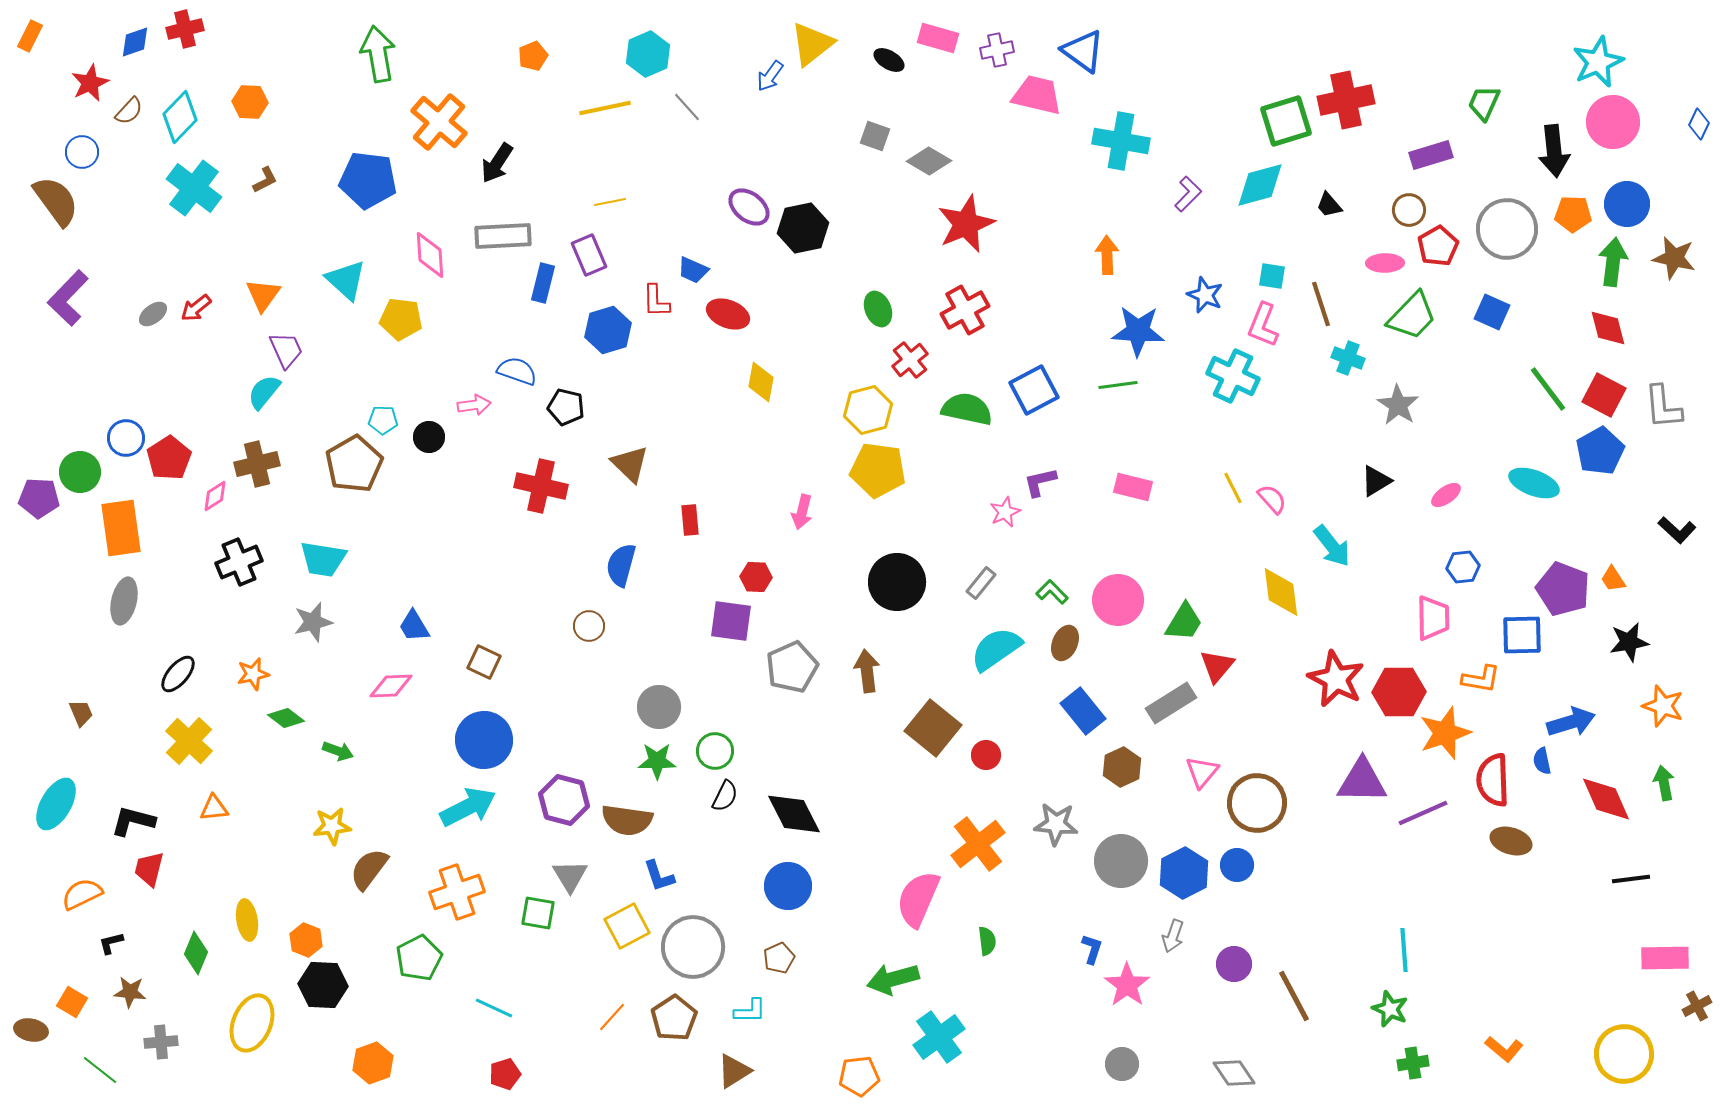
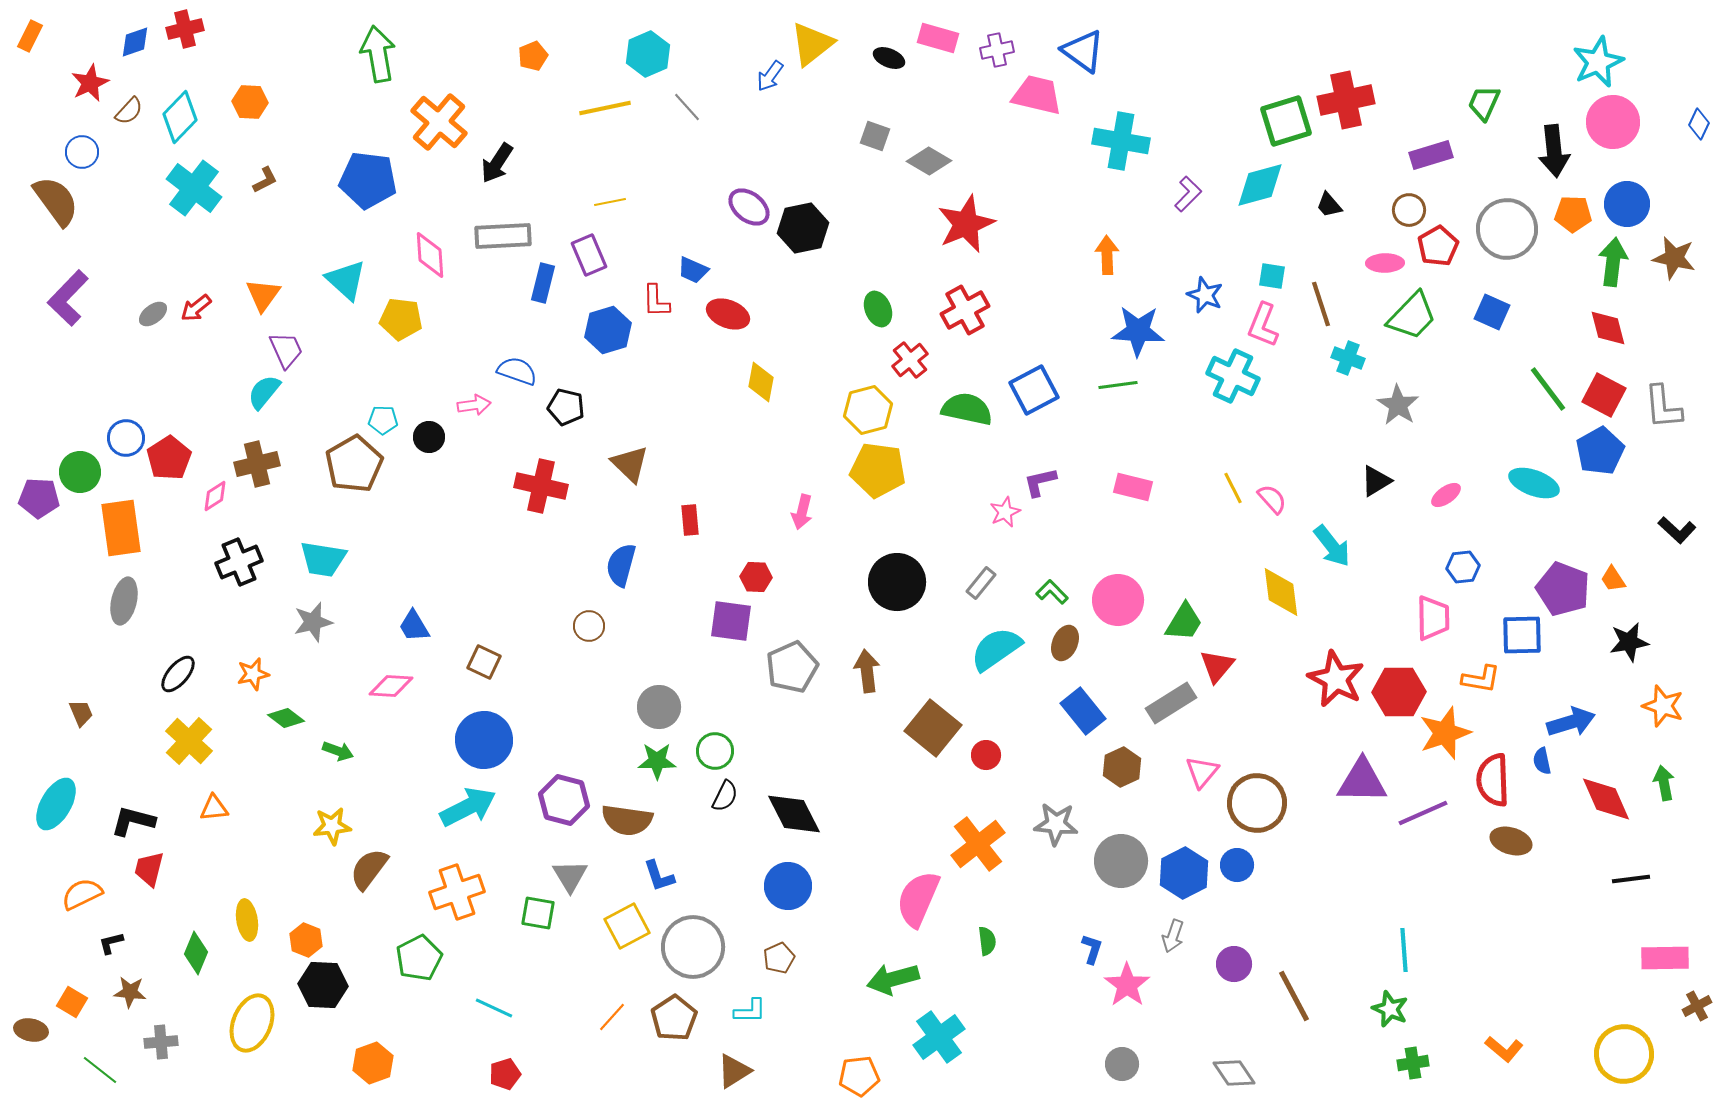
black ellipse at (889, 60): moved 2 px up; rotated 8 degrees counterclockwise
pink diamond at (391, 686): rotated 6 degrees clockwise
